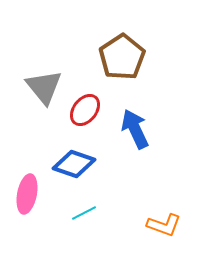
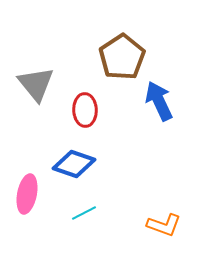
gray triangle: moved 8 px left, 3 px up
red ellipse: rotated 40 degrees counterclockwise
blue arrow: moved 24 px right, 28 px up
